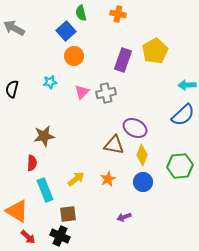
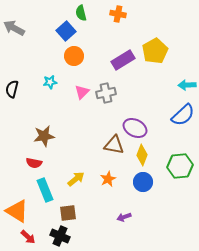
purple rectangle: rotated 40 degrees clockwise
red semicircle: moved 2 px right; rotated 98 degrees clockwise
brown square: moved 1 px up
